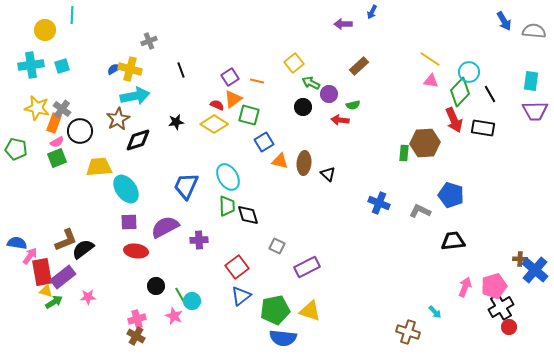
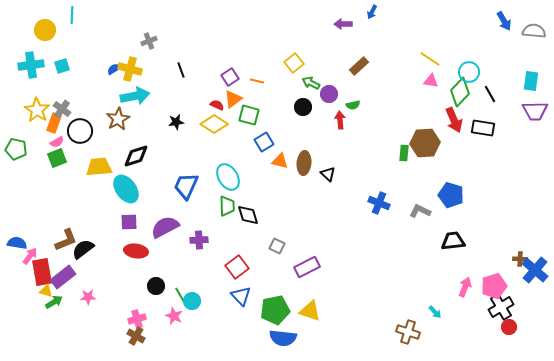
yellow star at (37, 108): moved 2 px down; rotated 20 degrees clockwise
red arrow at (340, 120): rotated 78 degrees clockwise
black diamond at (138, 140): moved 2 px left, 16 px down
blue triangle at (241, 296): rotated 35 degrees counterclockwise
